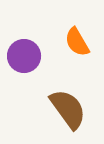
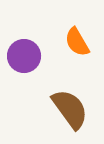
brown semicircle: moved 2 px right
